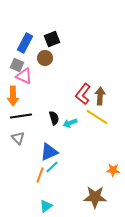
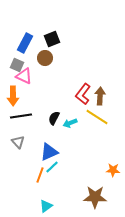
black semicircle: rotated 136 degrees counterclockwise
gray triangle: moved 4 px down
